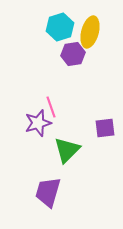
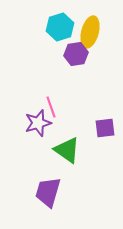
purple hexagon: moved 3 px right
green triangle: rotated 40 degrees counterclockwise
